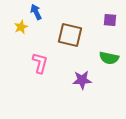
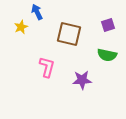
blue arrow: moved 1 px right
purple square: moved 2 px left, 5 px down; rotated 24 degrees counterclockwise
brown square: moved 1 px left, 1 px up
green semicircle: moved 2 px left, 3 px up
pink L-shape: moved 7 px right, 4 px down
